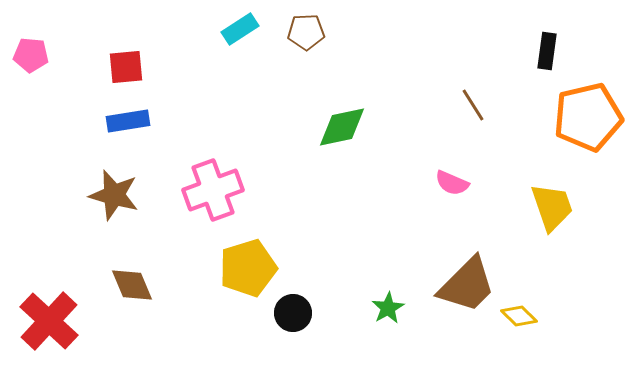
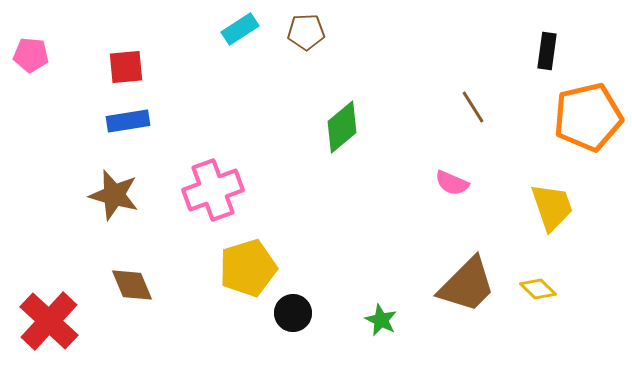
brown line: moved 2 px down
green diamond: rotated 28 degrees counterclockwise
green star: moved 7 px left, 12 px down; rotated 16 degrees counterclockwise
yellow diamond: moved 19 px right, 27 px up
